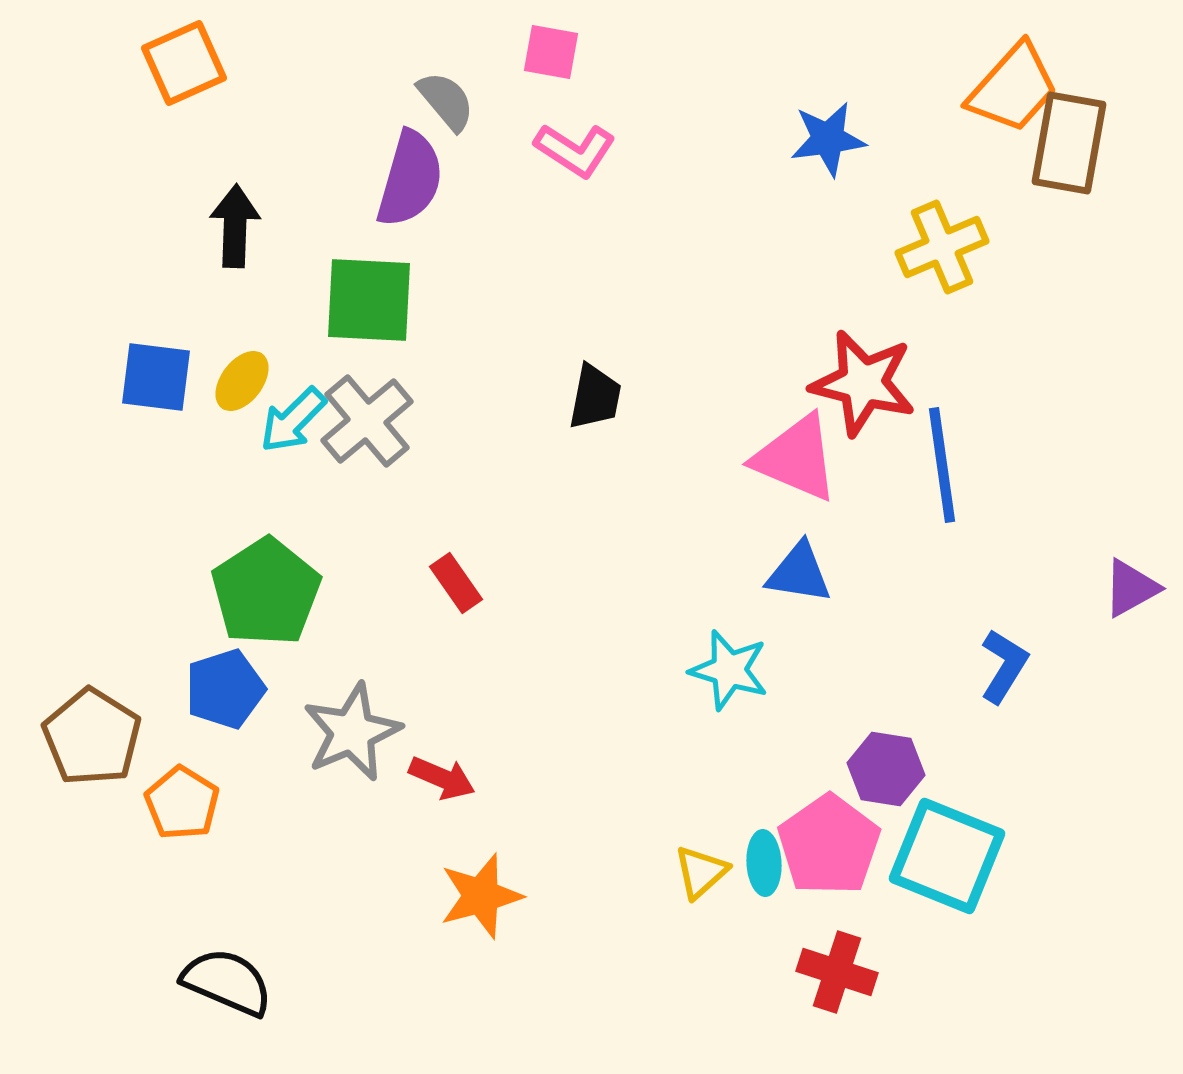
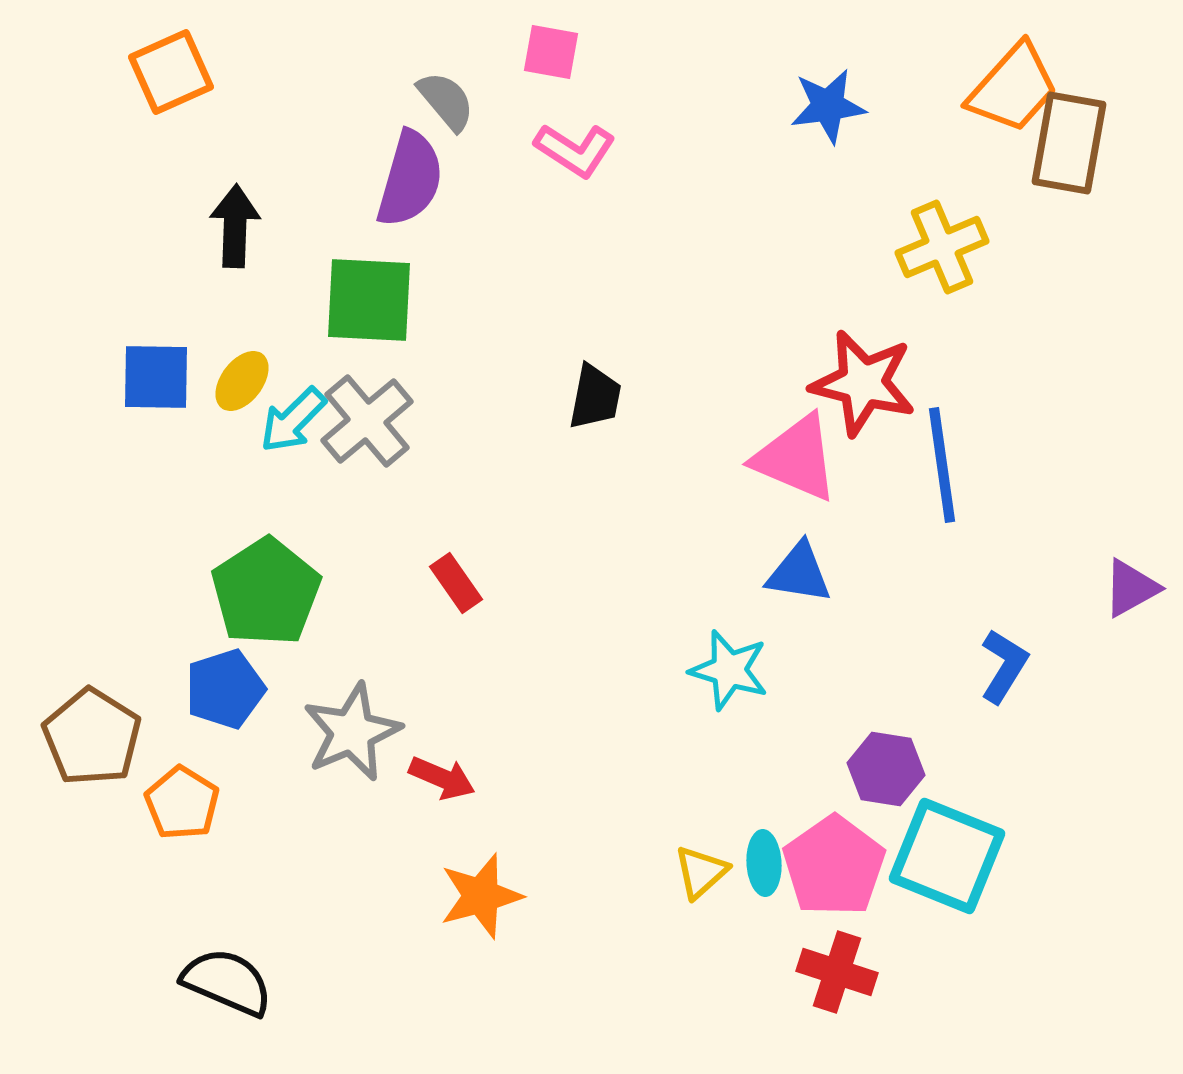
orange square: moved 13 px left, 9 px down
blue star: moved 33 px up
blue square: rotated 6 degrees counterclockwise
pink pentagon: moved 5 px right, 21 px down
